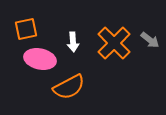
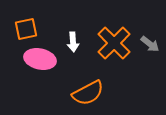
gray arrow: moved 4 px down
orange semicircle: moved 19 px right, 6 px down
